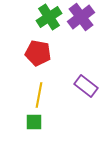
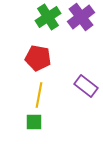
green cross: moved 1 px left
red pentagon: moved 5 px down
